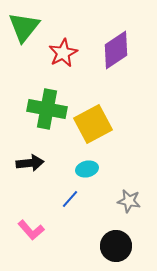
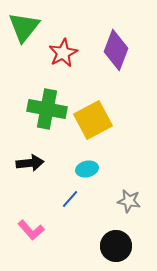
purple diamond: rotated 36 degrees counterclockwise
yellow square: moved 4 px up
